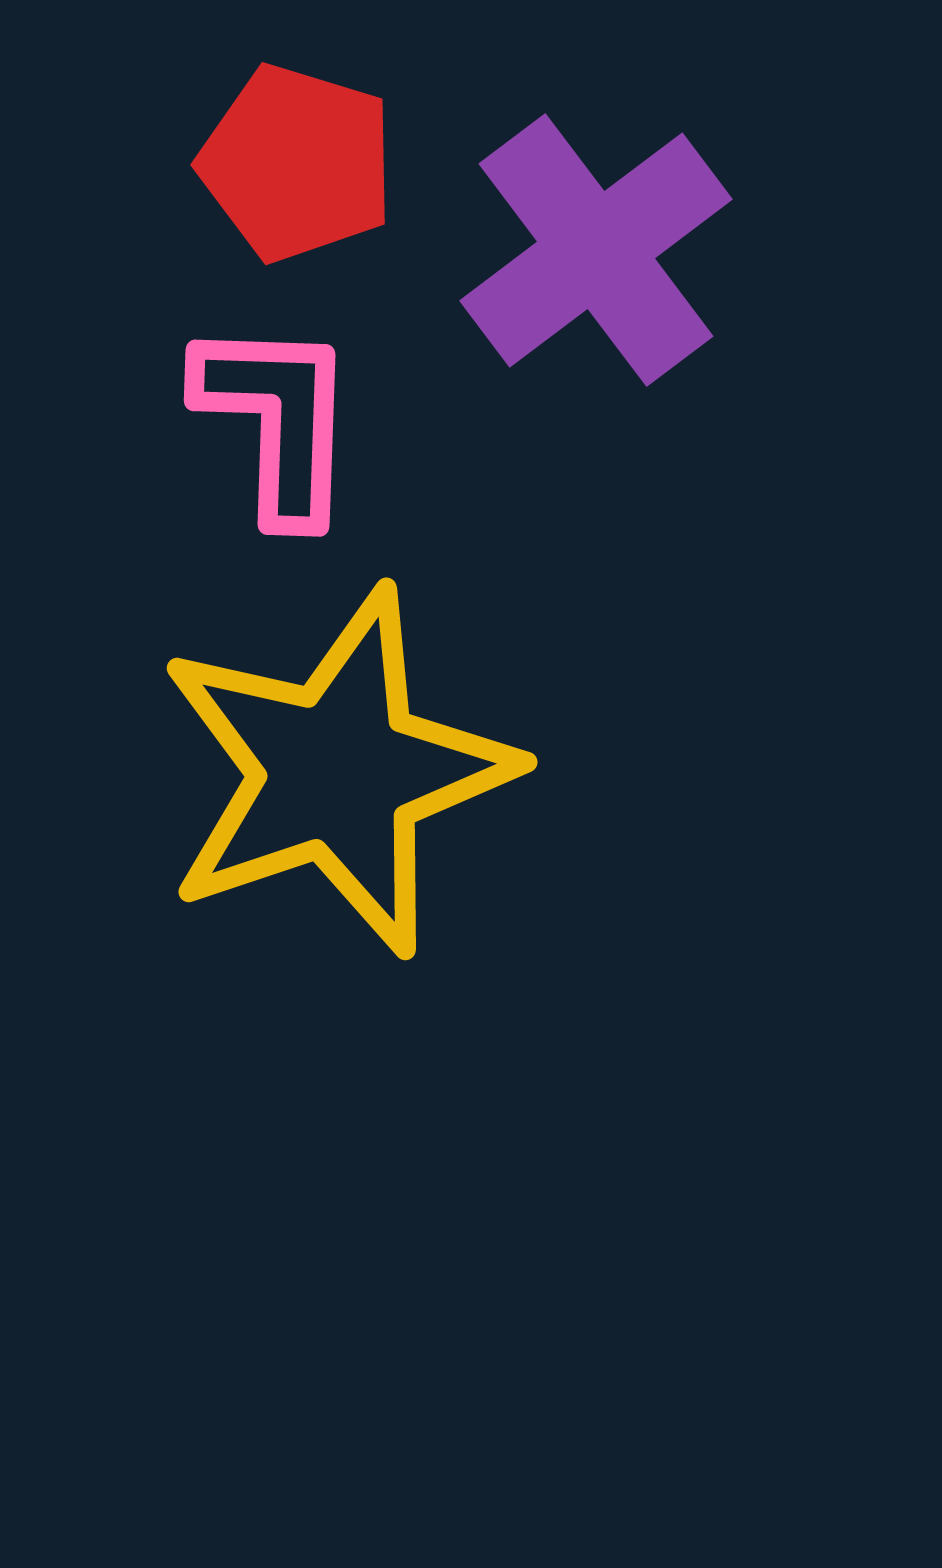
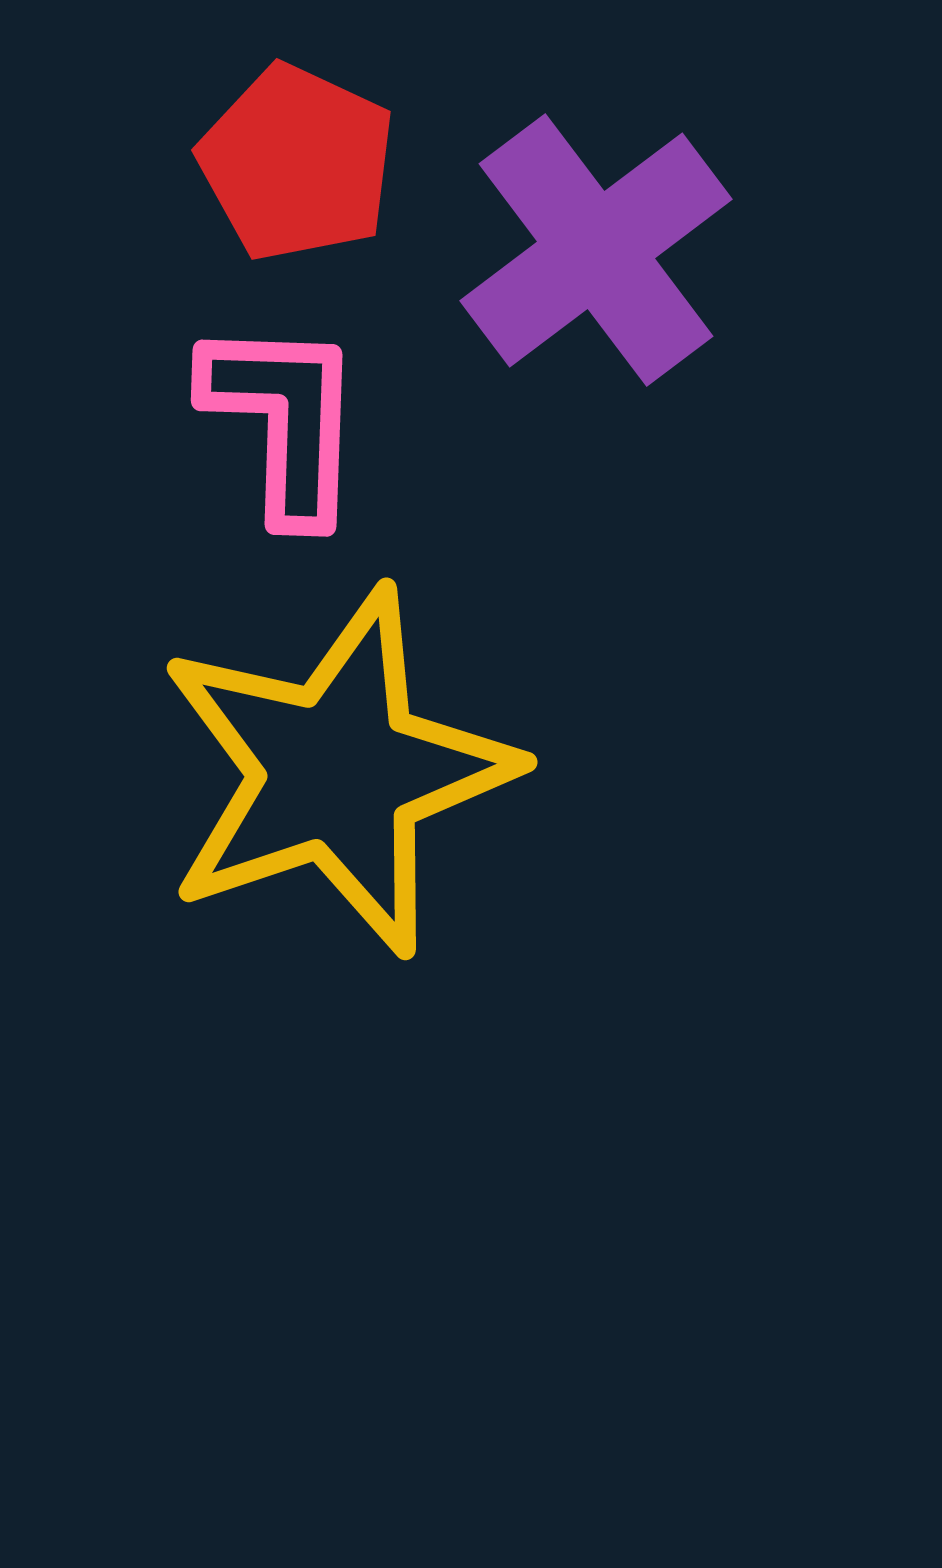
red pentagon: rotated 8 degrees clockwise
pink L-shape: moved 7 px right
